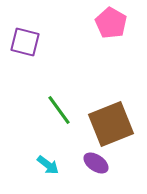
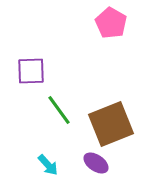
purple square: moved 6 px right, 29 px down; rotated 16 degrees counterclockwise
cyan arrow: rotated 10 degrees clockwise
